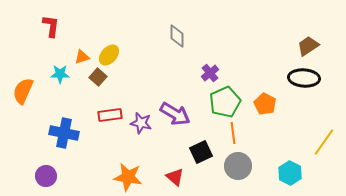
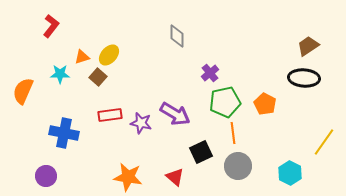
red L-shape: rotated 30 degrees clockwise
green pentagon: rotated 12 degrees clockwise
